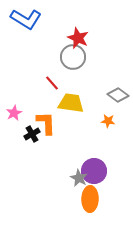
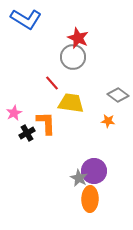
black cross: moved 5 px left, 1 px up
